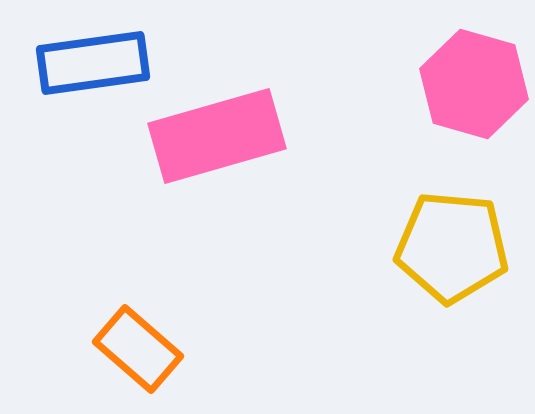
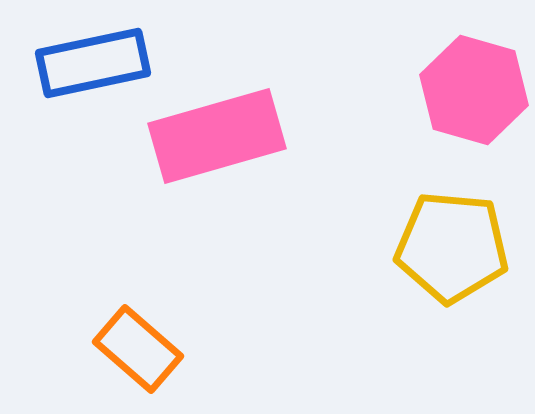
blue rectangle: rotated 4 degrees counterclockwise
pink hexagon: moved 6 px down
